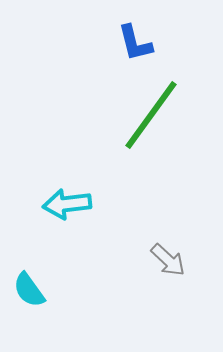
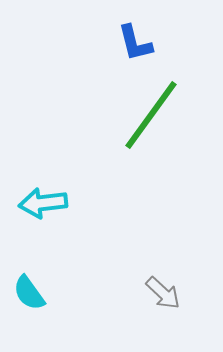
cyan arrow: moved 24 px left, 1 px up
gray arrow: moved 5 px left, 33 px down
cyan semicircle: moved 3 px down
